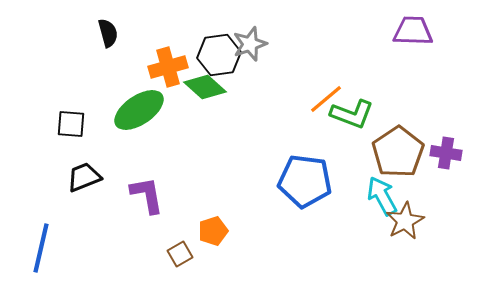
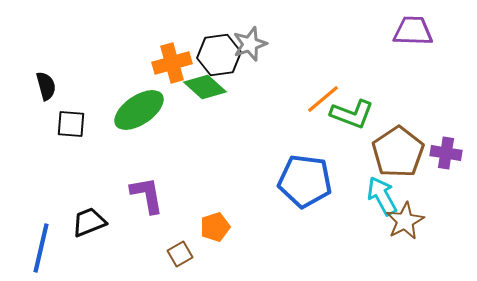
black semicircle: moved 62 px left, 53 px down
orange cross: moved 4 px right, 4 px up
orange line: moved 3 px left
black trapezoid: moved 5 px right, 45 px down
orange pentagon: moved 2 px right, 4 px up
